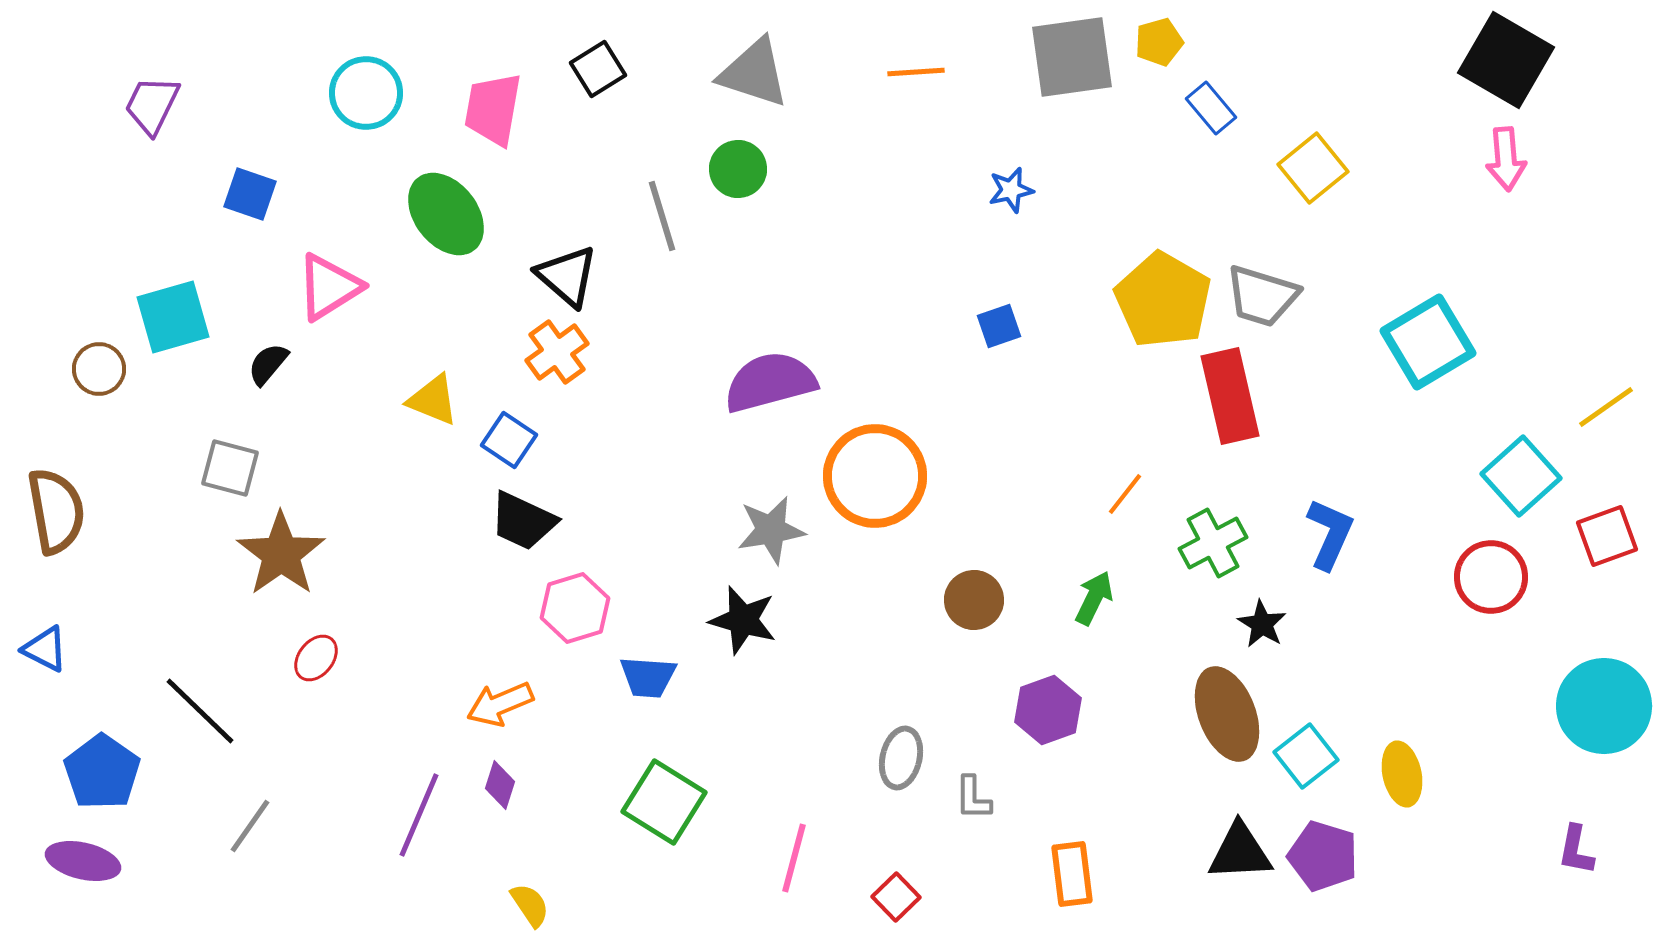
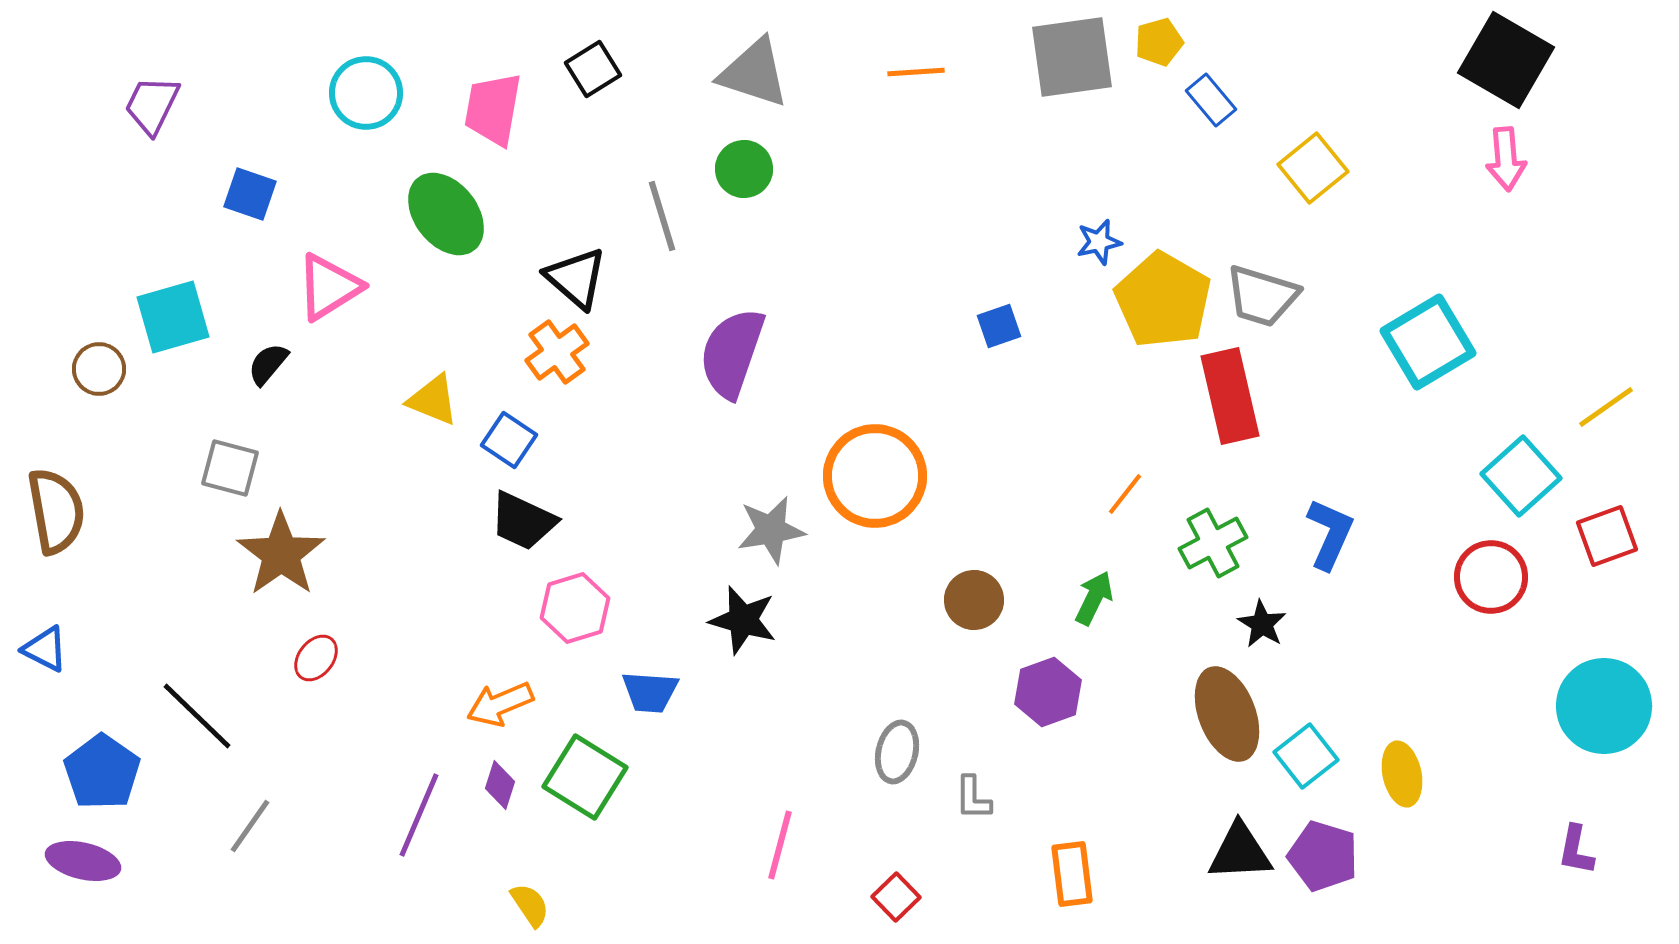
black square at (598, 69): moved 5 px left
blue rectangle at (1211, 108): moved 8 px up
green circle at (738, 169): moved 6 px right
blue star at (1011, 190): moved 88 px right, 52 px down
black triangle at (567, 276): moved 9 px right, 2 px down
purple semicircle at (770, 382): moved 38 px left, 29 px up; rotated 56 degrees counterclockwise
blue trapezoid at (648, 677): moved 2 px right, 15 px down
purple hexagon at (1048, 710): moved 18 px up
black line at (200, 711): moved 3 px left, 5 px down
gray ellipse at (901, 758): moved 4 px left, 6 px up
green square at (664, 802): moved 79 px left, 25 px up
pink line at (794, 858): moved 14 px left, 13 px up
